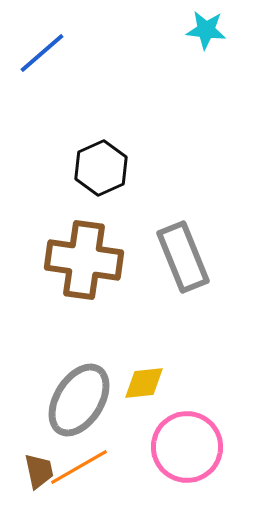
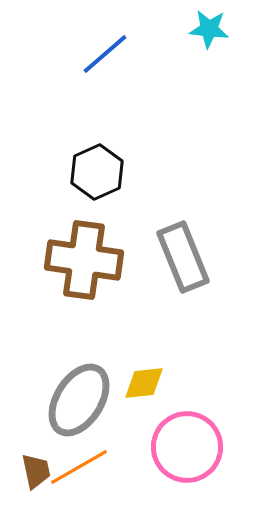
cyan star: moved 3 px right, 1 px up
blue line: moved 63 px right, 1 px down
black hexagon: moved 4 px left, 4 px down
brown trapezoid: moved 3 px left
